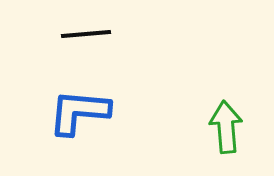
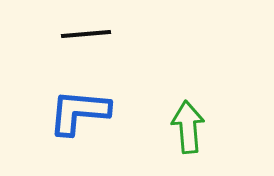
green arrow: moved 38 px left
